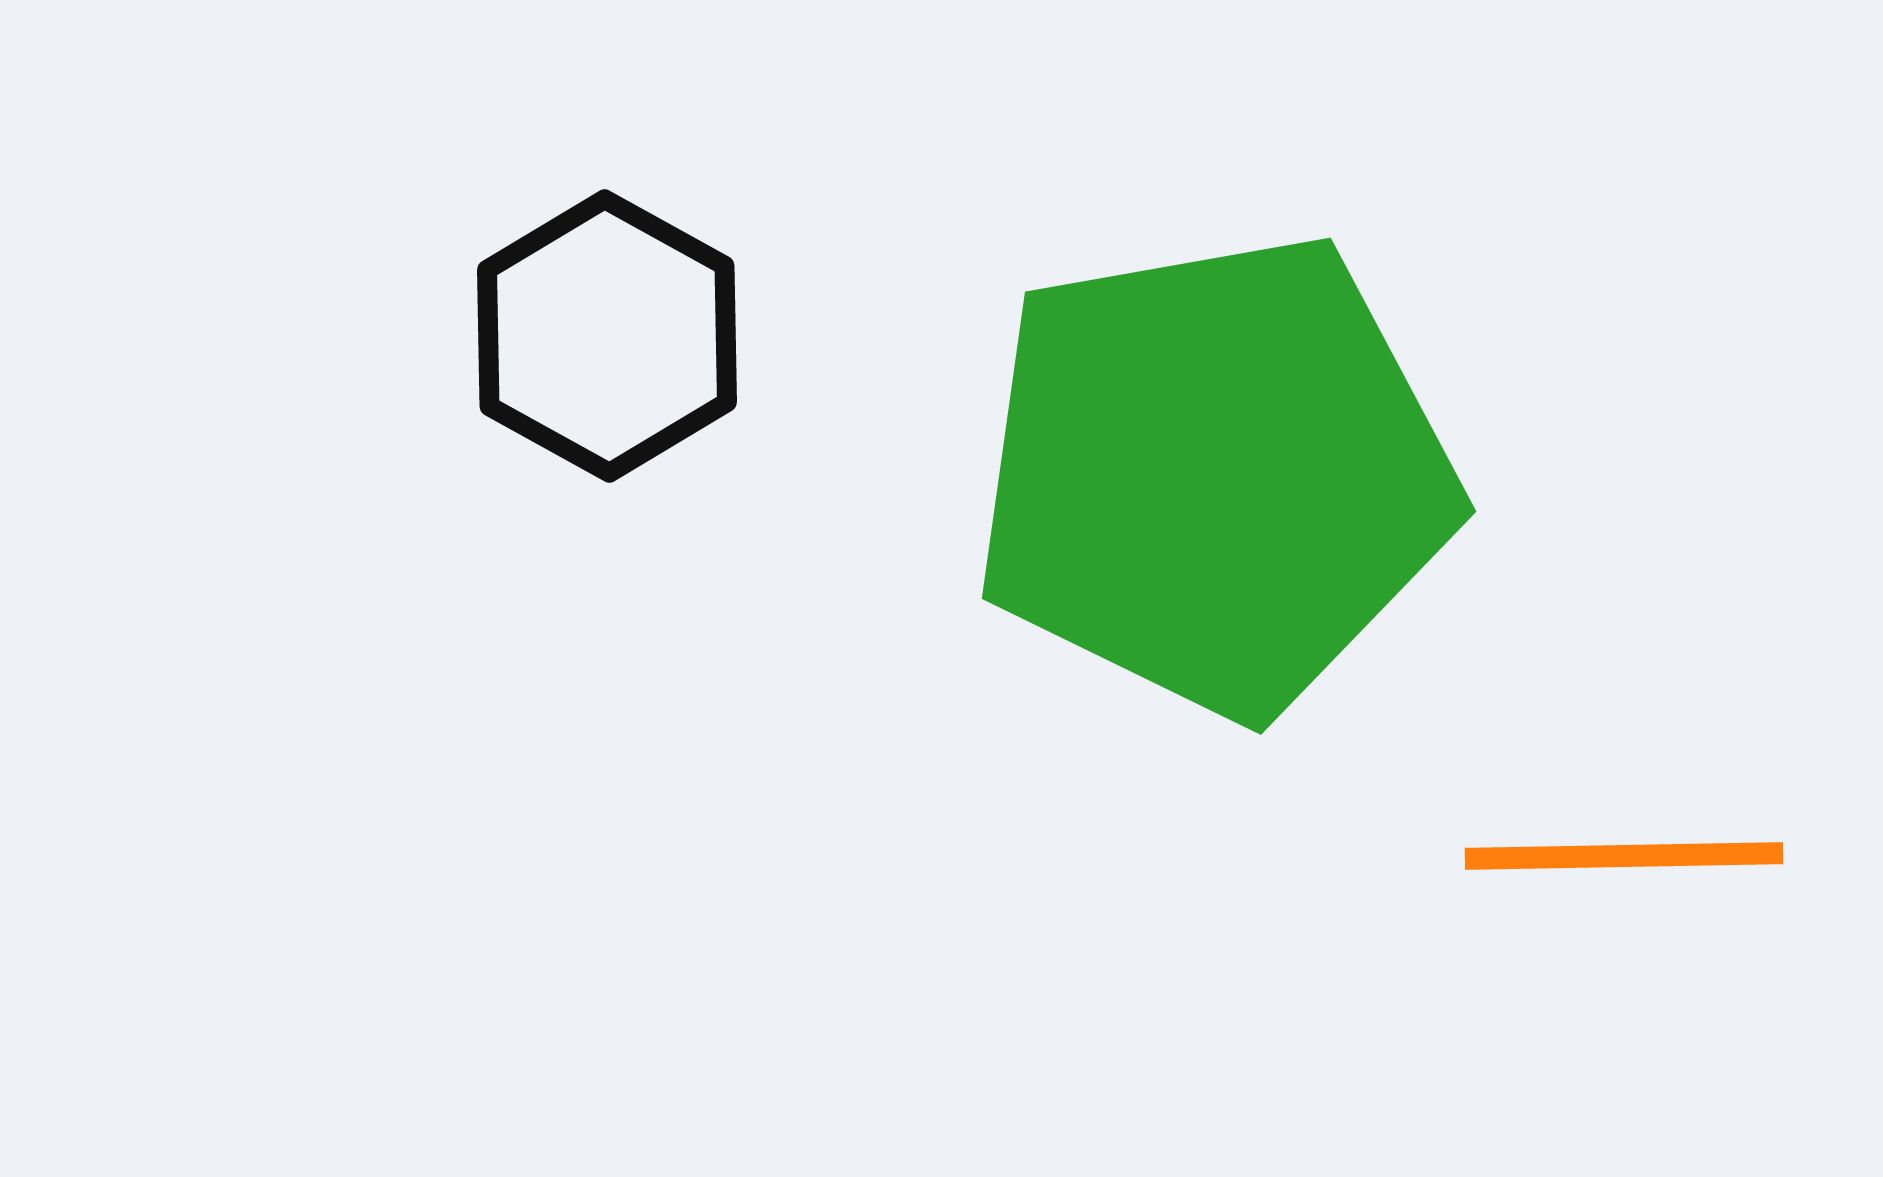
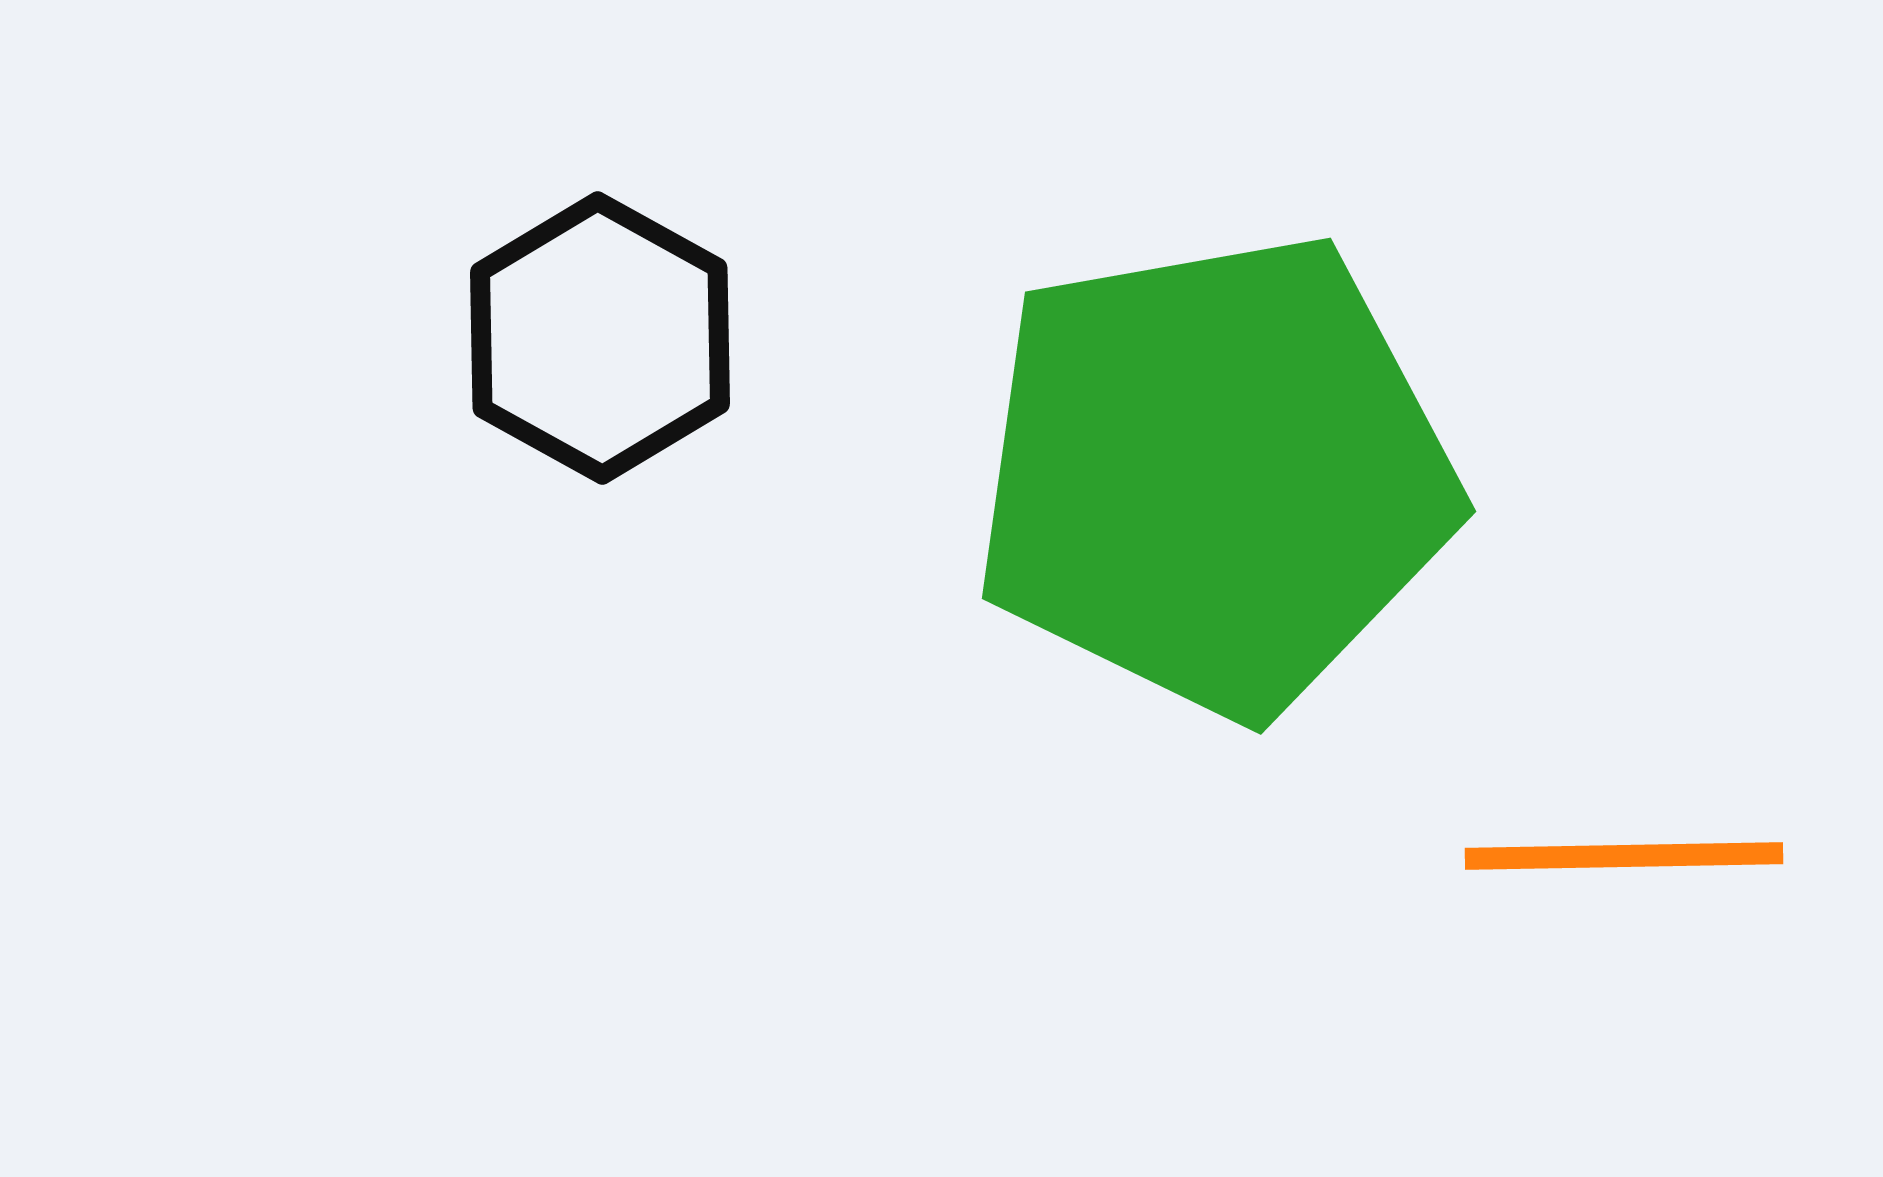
black hexagon: moved 7 px left, 2 px down
